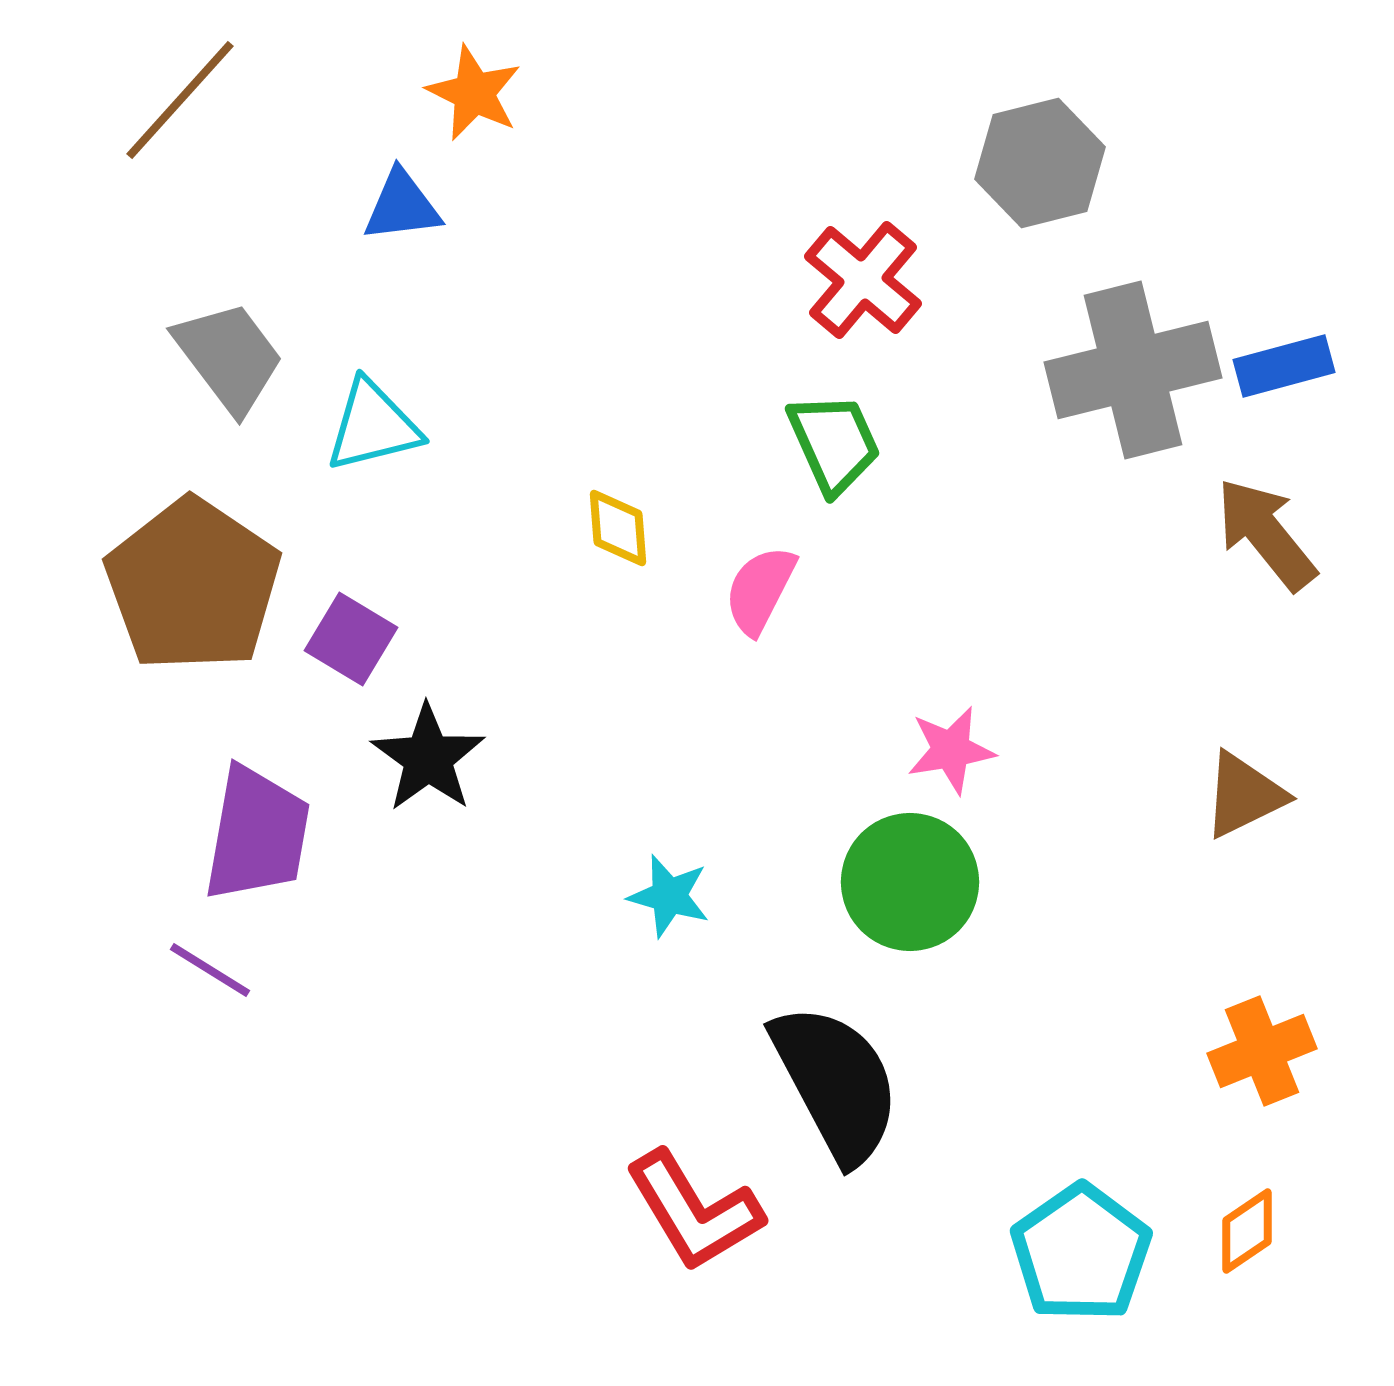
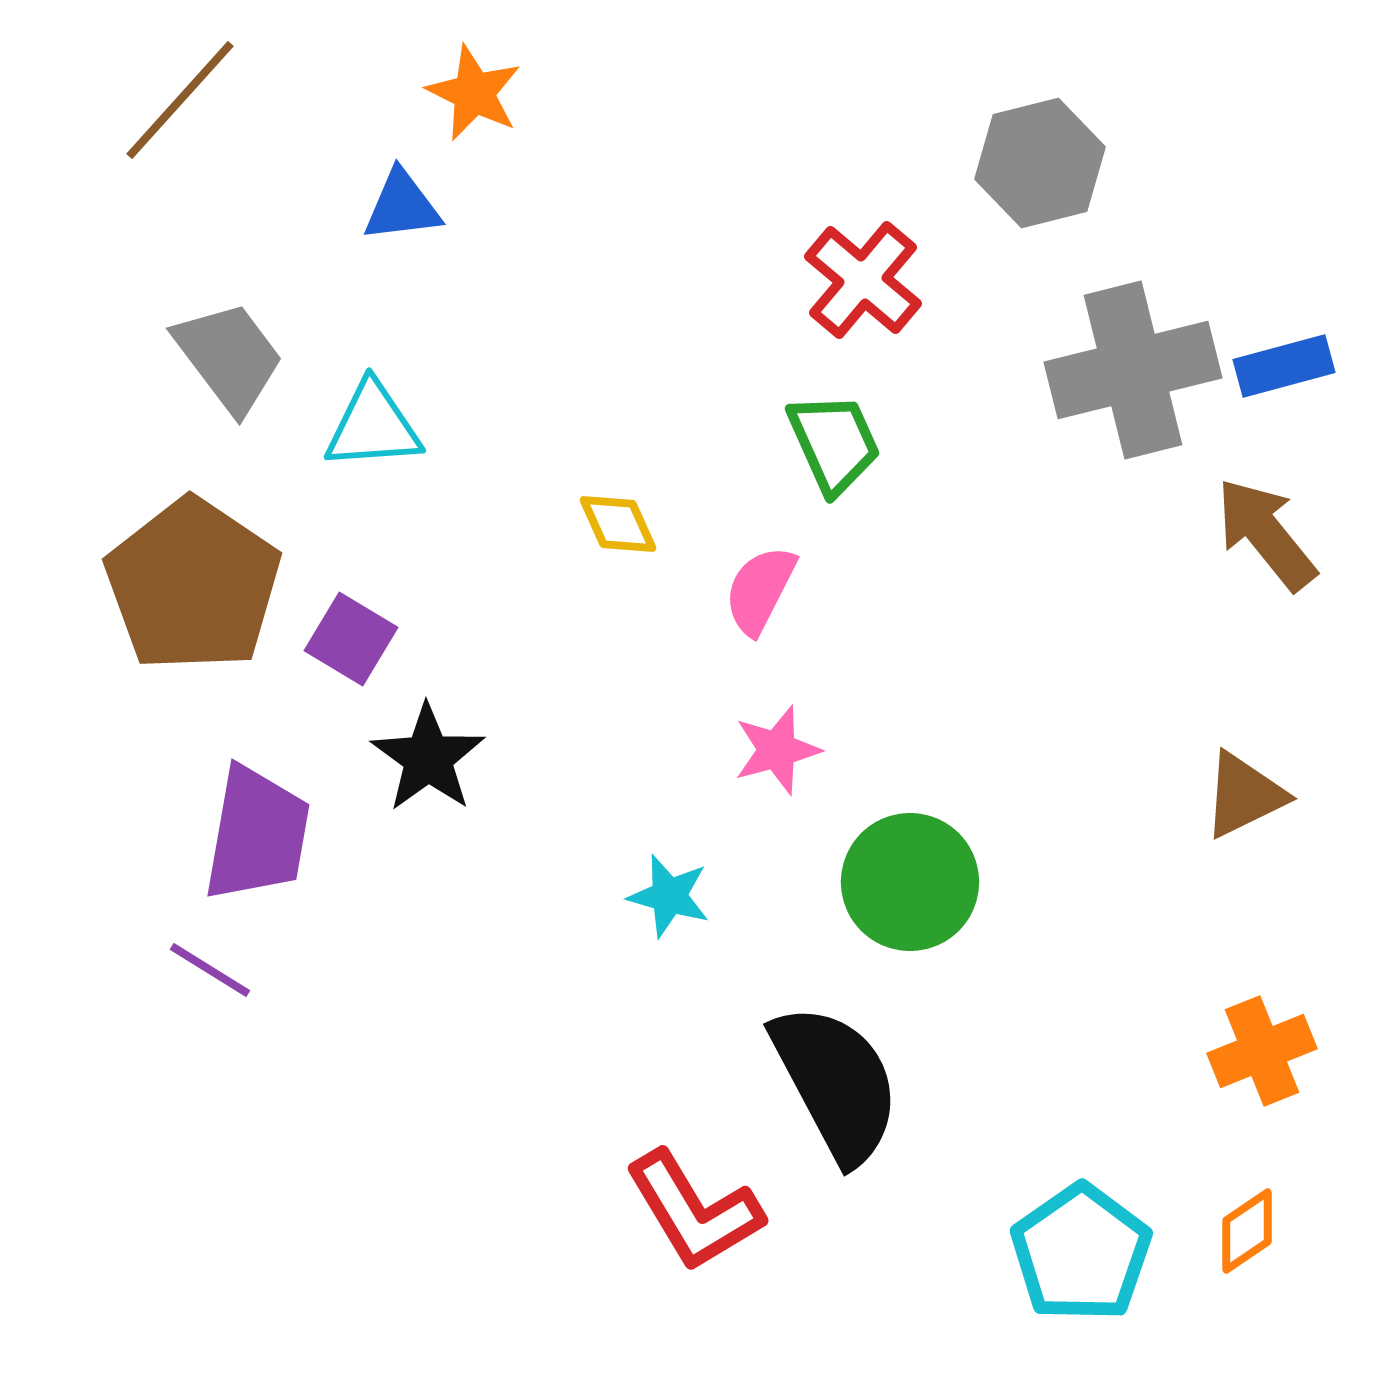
cyan triangle: rotated 10 degrees clockwise
yellow diamond: moved 4 px up; rotated 20 degrees counterclockwise
pink star: moved 174 px left; rotated 6 degrees counterclockwise
